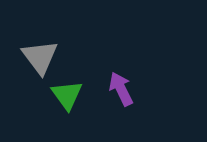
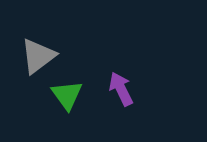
gray triangle: moved 2 px left, 1 px up; rotated 30 degrees clockwise
